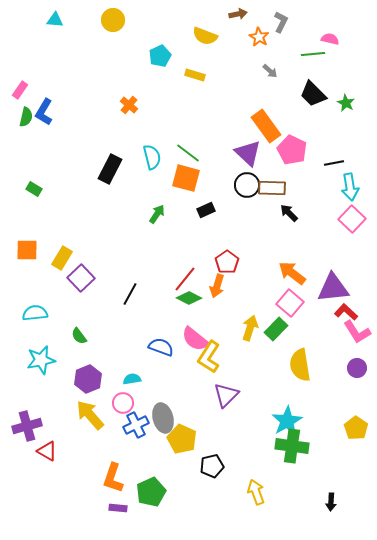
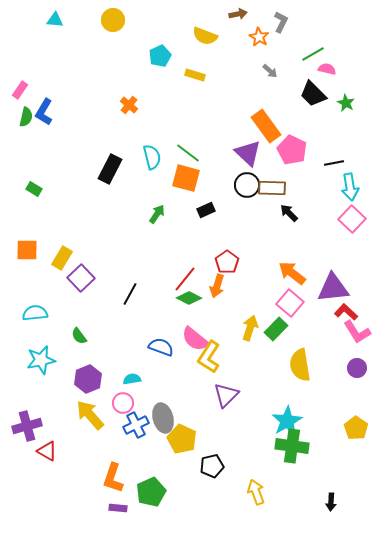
pink semicircle at (330, 39): moved 3 px left, 30 px down
green line at (313, 54): rotated 25 degrees counterclockwise
